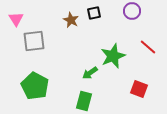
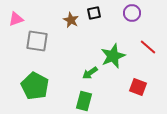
purple circle: moved 2 px down
pink triangle: rotated 42 degrees clockwise
gray square: moved 3 px right; rotated 15 degrees clockwise
red square: moved 1 px left, 2 px up
